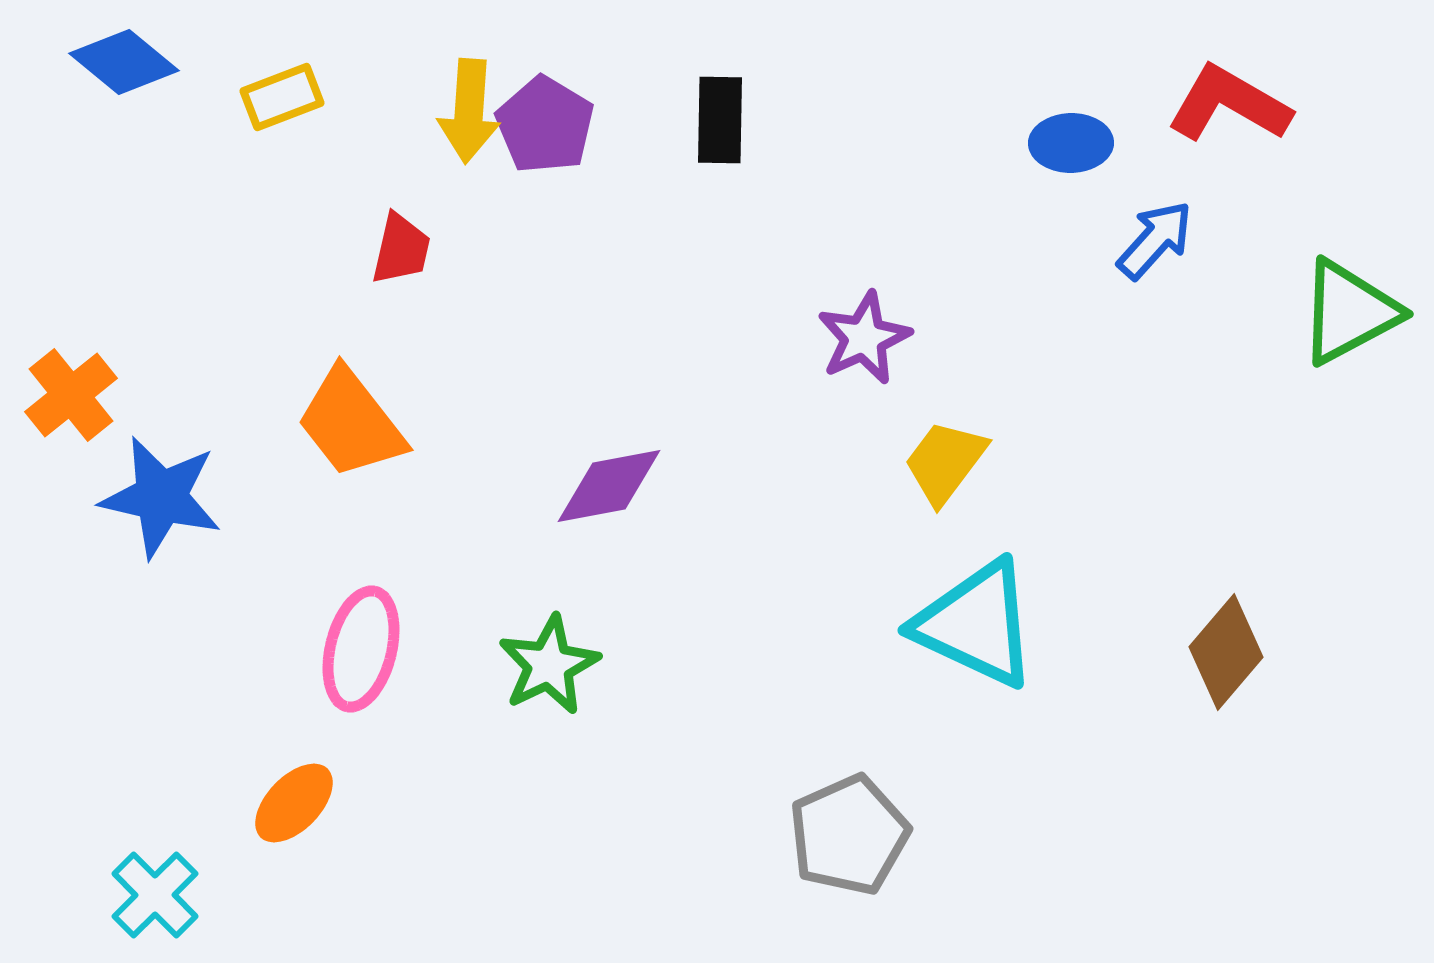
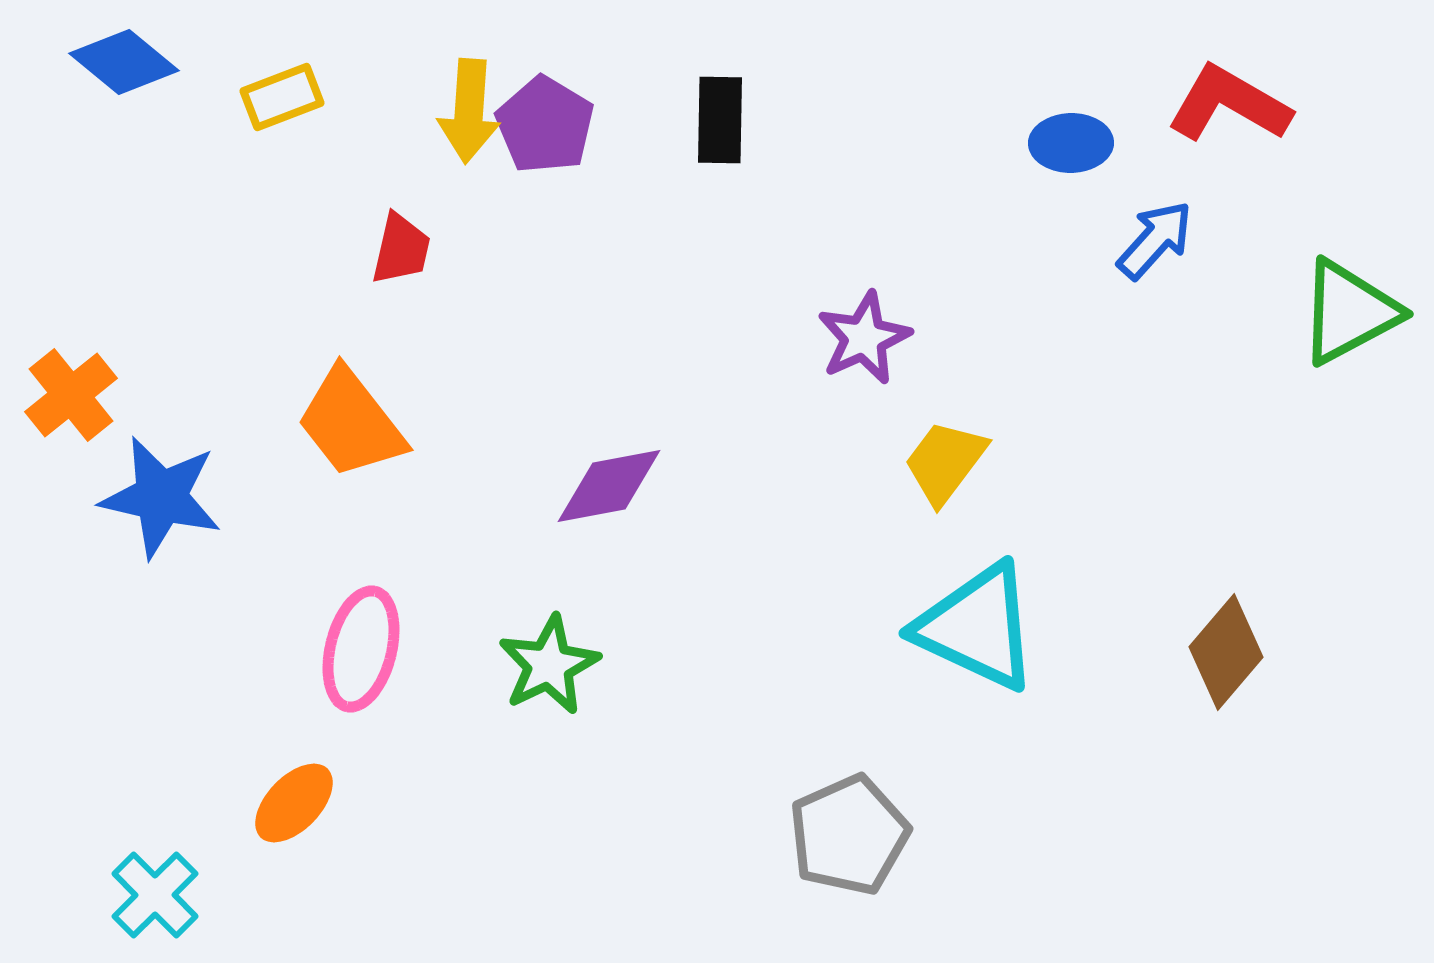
cyan triangle: moved 1 px right, 3 px down
